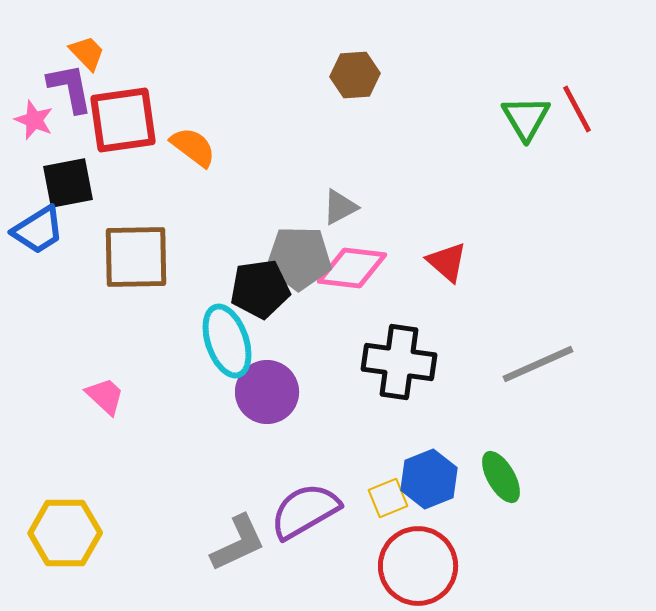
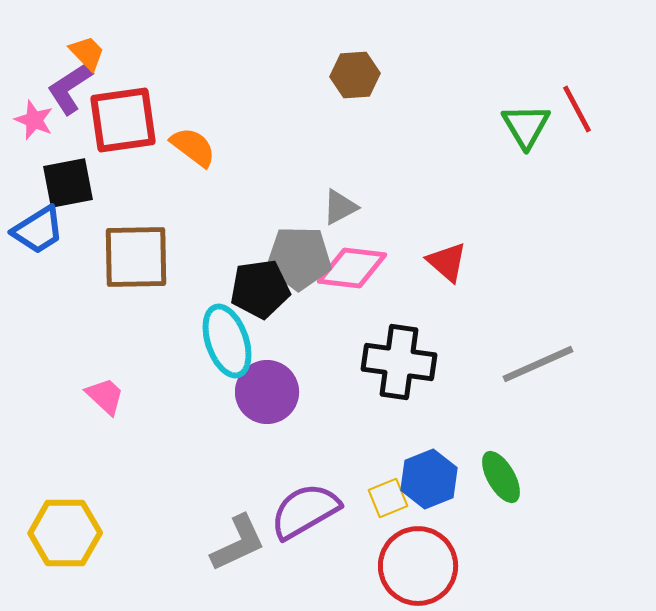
purple L-shape: rotated 112 degrees counterclockwise
green triangle: moved 8 px down
